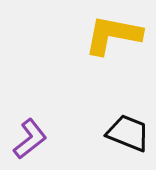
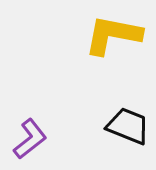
black trapezoid: moved 7 px up
